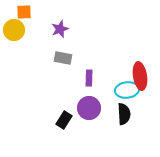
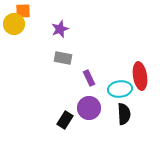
orange square: moved 1 px left, 1 px up
yellow circle: moved 6 px up
purple rectangle: rotated 28 degrees counterclockwise
cyan ellipse: moved 7 px left, 1 px up
black rectangle: moved 1 px right
